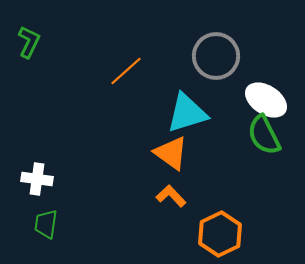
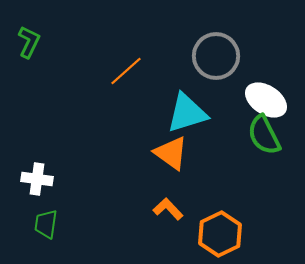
orange L-shape: moved 3 px left, 13 px down
